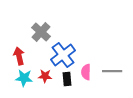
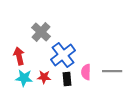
red star: moved 1 px left, 1 px down
